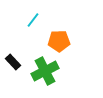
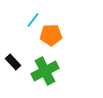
orange pentagon: moved 8 px left, 6 px up
